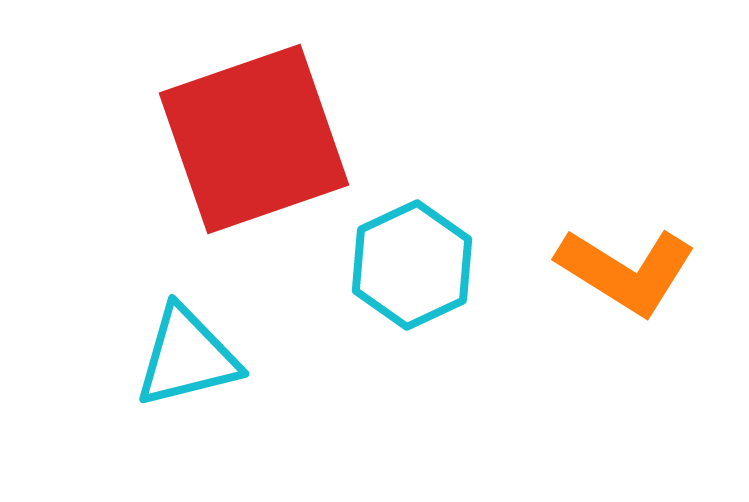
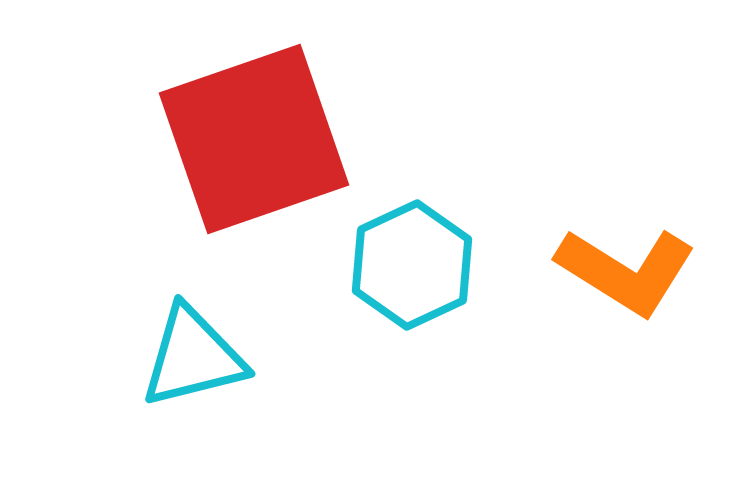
cyan triangle: moved 6 px right
